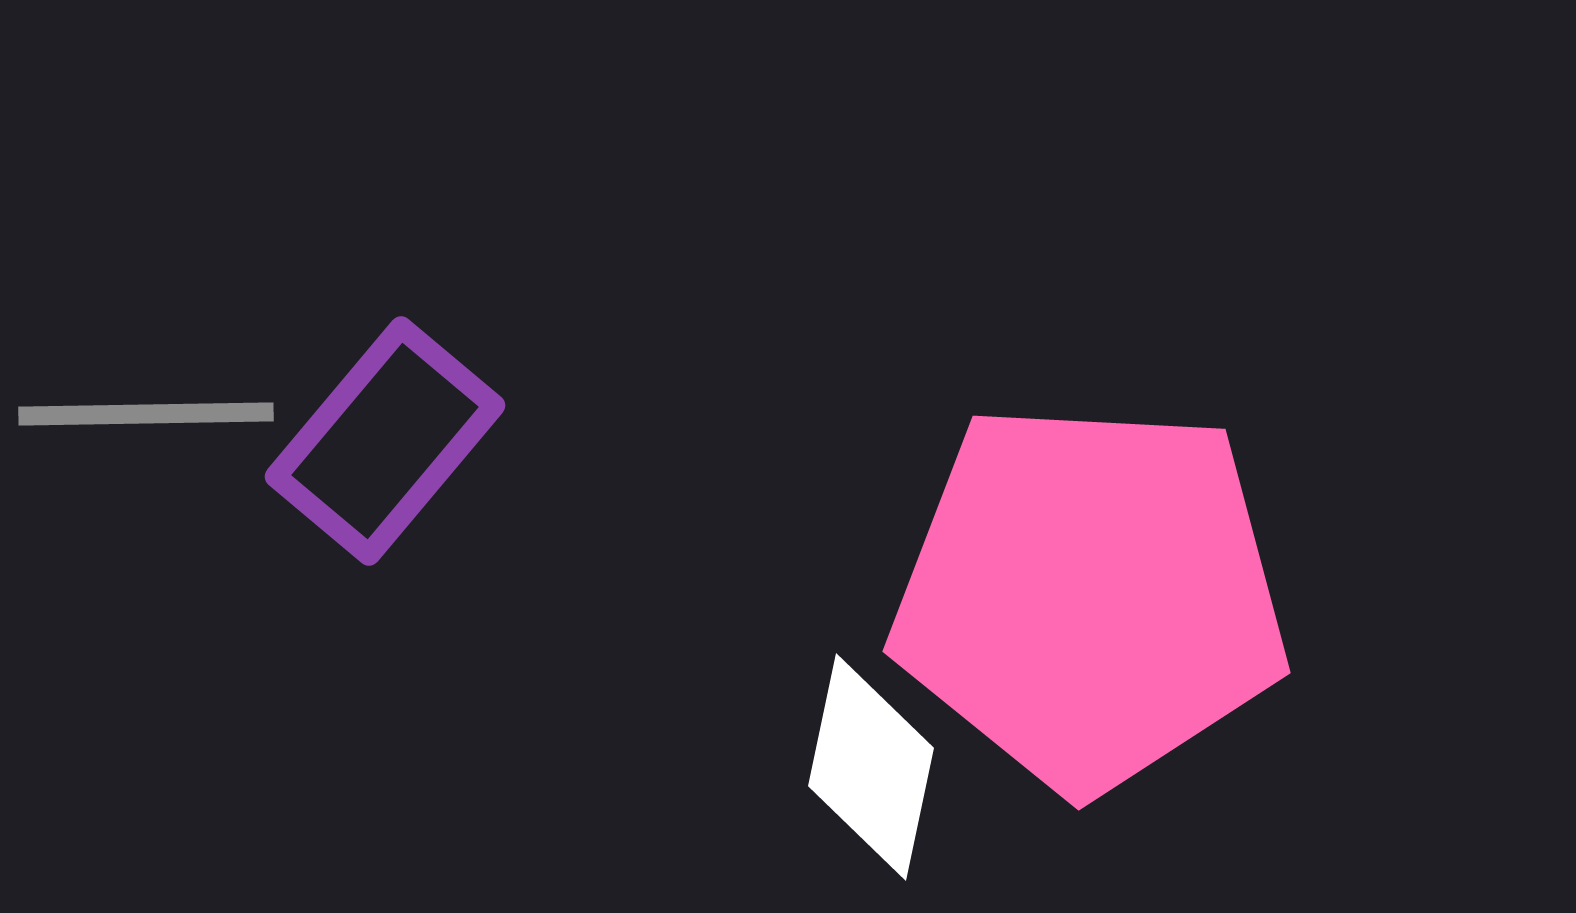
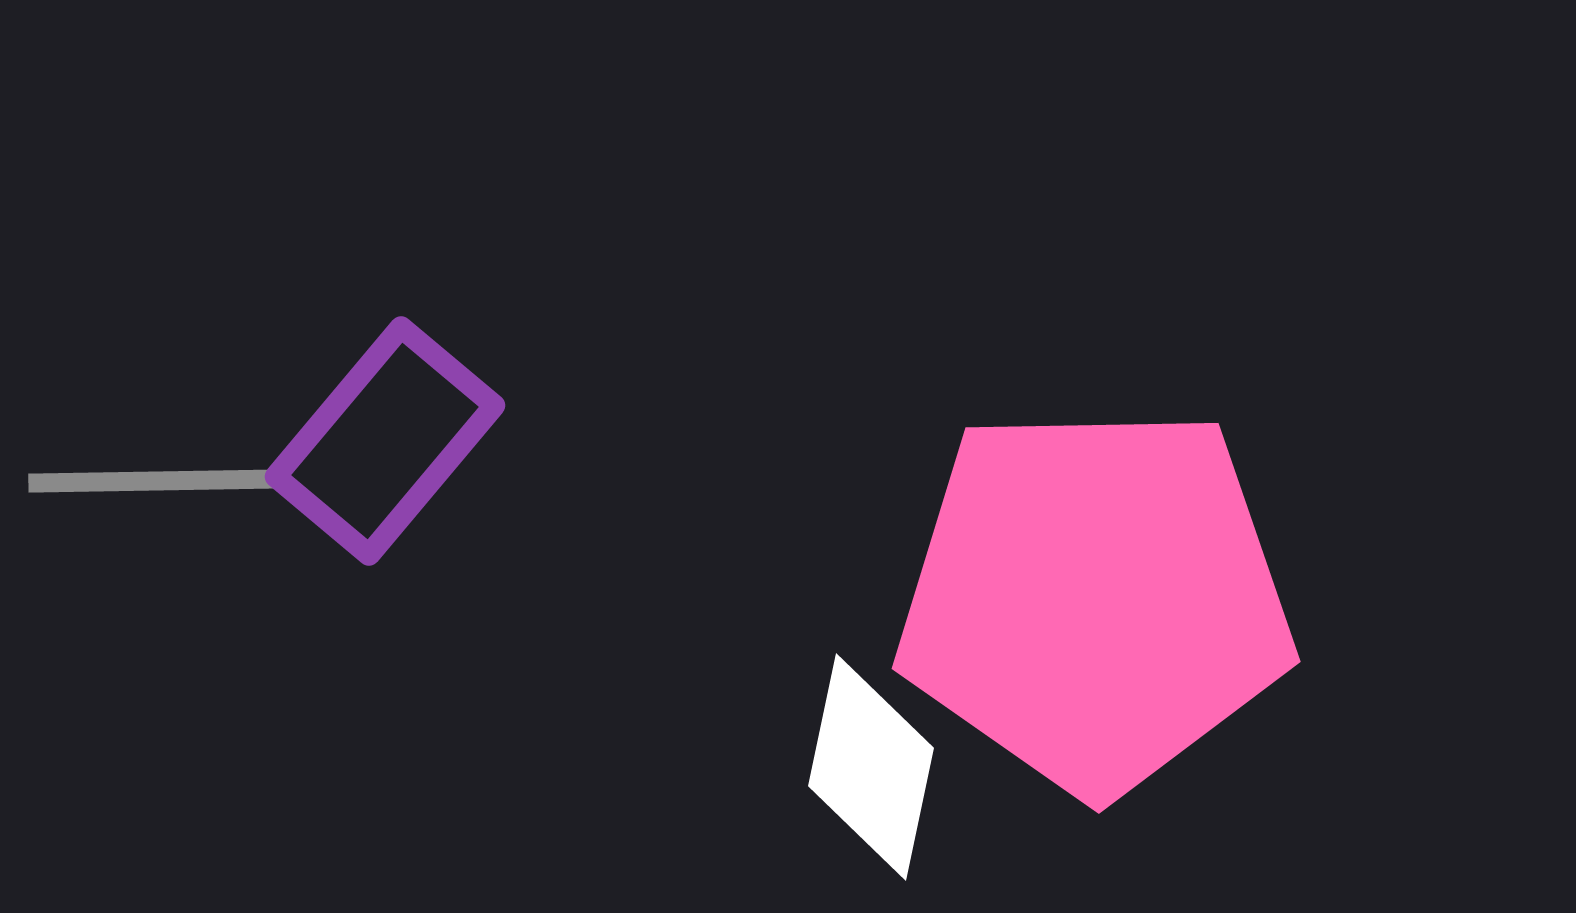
gray line: moved 10 px right, 67 px down
pink pentagon: moved 5 px right, 3 px down; rotated 4 degrees counterclockwise
